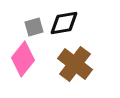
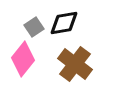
gray square: rotated 18 degrees counterclockwise
